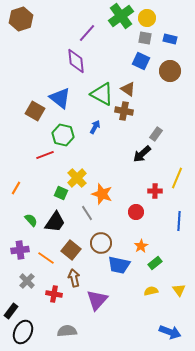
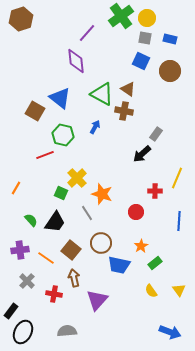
yellow semicircle at (151, 291): rotated 112 degrees counterclockwise
